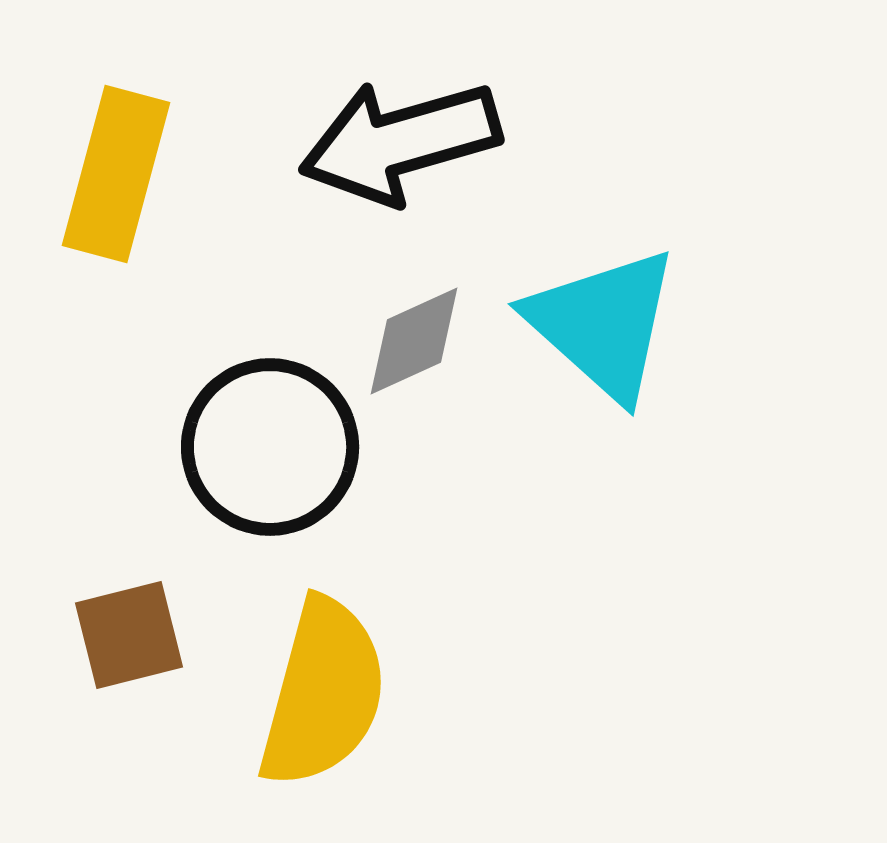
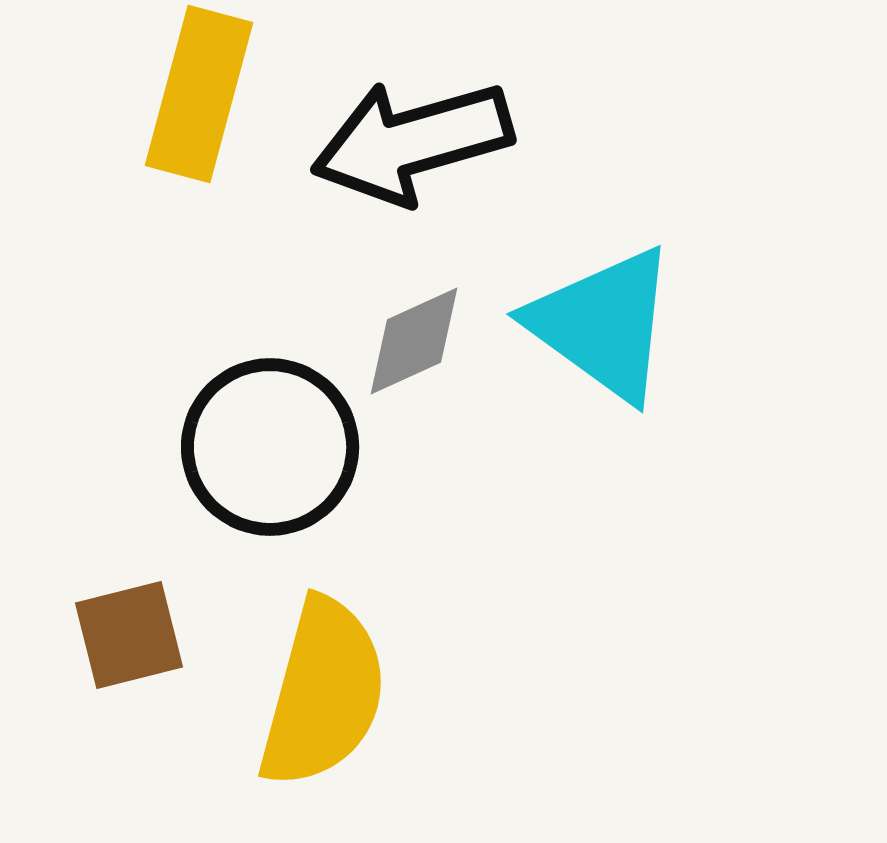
black arrow: moved 12 px right
yellow rectangle: moved 83 px right, 80 px up
cyan triangle: rotated 6 degrees counterclockwise
